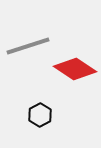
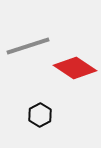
red diamond: moved 1 px up
